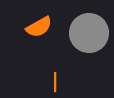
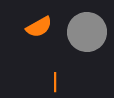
gray circle: moved 2 px left, 1 px up
